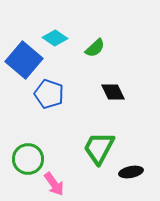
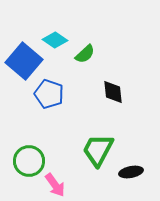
cyan diamond: moved 2 px down
green semicircle: moved 10 px left, 6 px down
blue square: moved 1 px down
black diamond: rotated 20 degrees clockwise
green trapezoid: moved 1 px left, 2 px down
green circle: moved 1 px right, 2 px down
pink arrow: moved 1 px right, 1 px down
